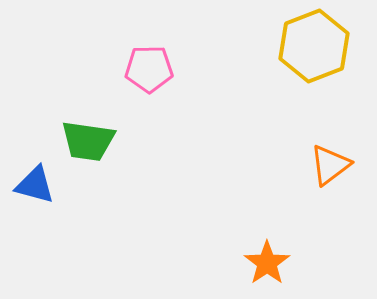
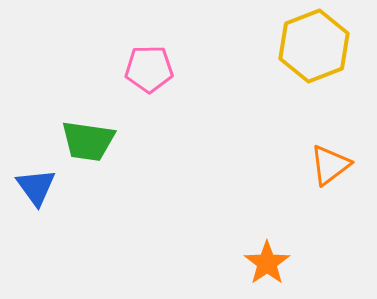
blue triangle: moved 1 px right, 2 px down; rotated 39 degrees clockwise
